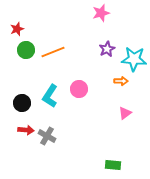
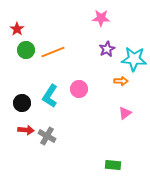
pink star: moved 5 px down; rotated 18 degrees clockwise
red star: rotated 16 degrees counterclockwise
